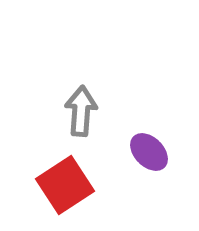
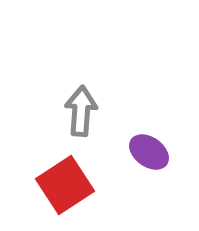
purple ellipse: rotated 9 degrees counterclockwise
